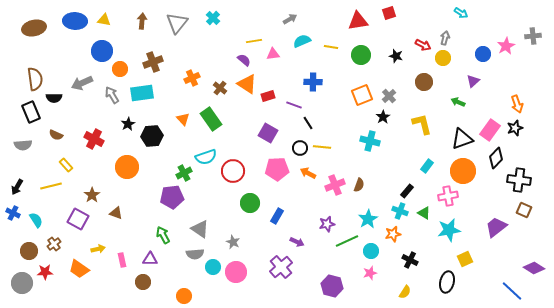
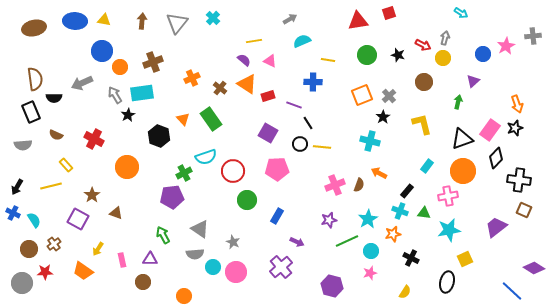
yellow line at (331, 47): moved 3 px left, 13 px down
pink triangle at (273, 54): moved 3 px left, 7 px down; rotated 32 degrees clockwise
green circle at (361, 55): moved 6 px right
black star at (396, 56): moved 2 px right, 1 px up
orange circle at (120, 69): moved 2 px up
gray arrow at (112, 95): moved 3 px right
green arrow at (458, 102): rotated 80 degrees clockwise
black star at (128, 124): moved 9 px up
black hexagon at (152, 136): moved 7 px right; rotated 25 degrees clockwise
black circle at (300, 148): moved 4 px up
orange arrow at (308, 173): moved 71 px right
green circle at (250, 203): moved 3 px left, 3 px up
green triangle at (424, 213): rotated 24 degrees counterclockwise
cyan semicircle at (36, 220): moved 2 px left
purple star at (327, 224): moved 2 px right, 4 px up
yellow arrow at (98, 249): rotated 136 degrees clockwise
brown circle at (29, 251): moved 2 px up
black cross at (410, 260): moved 1 px right, 2 px up
orange trapezoid at (79, 269): moved 4 px right, 2 px down
